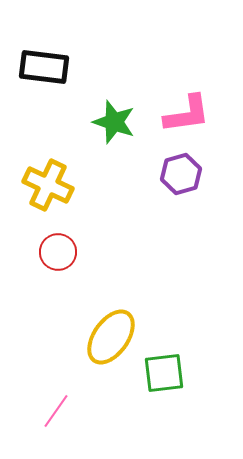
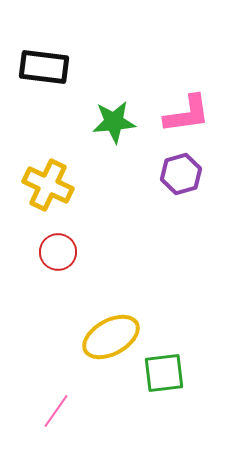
green star: rotated 24 degrees counterclockwise
yellow ellipse: rotated 26 degrees clockwise
